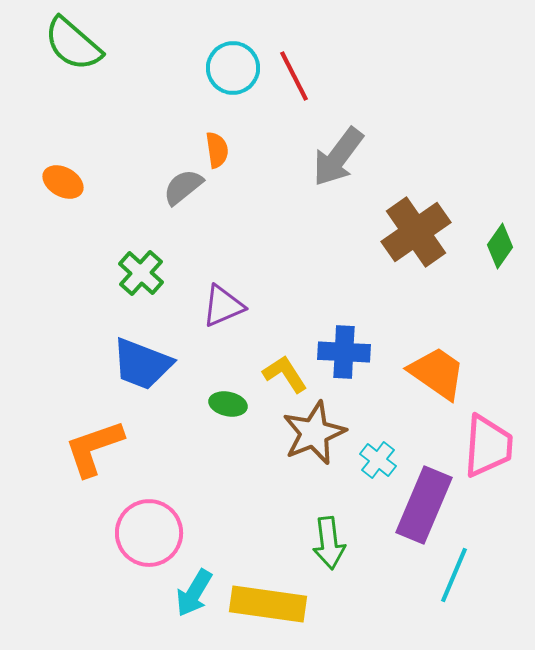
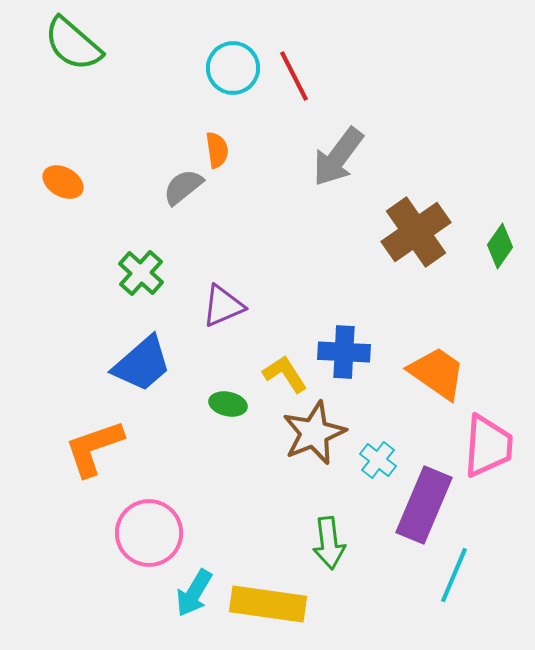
blue trapezoid: rotated 62 degrees counterclockwise
